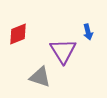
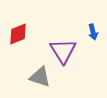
blue arrow: moved 5 px right
